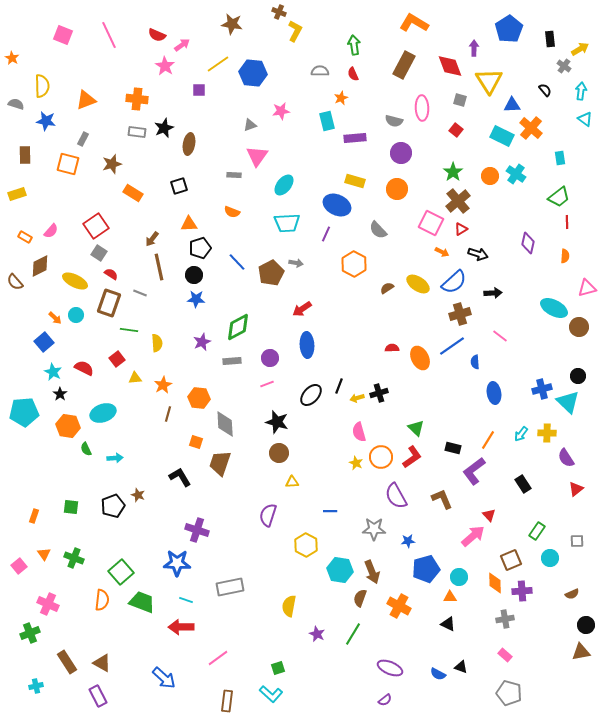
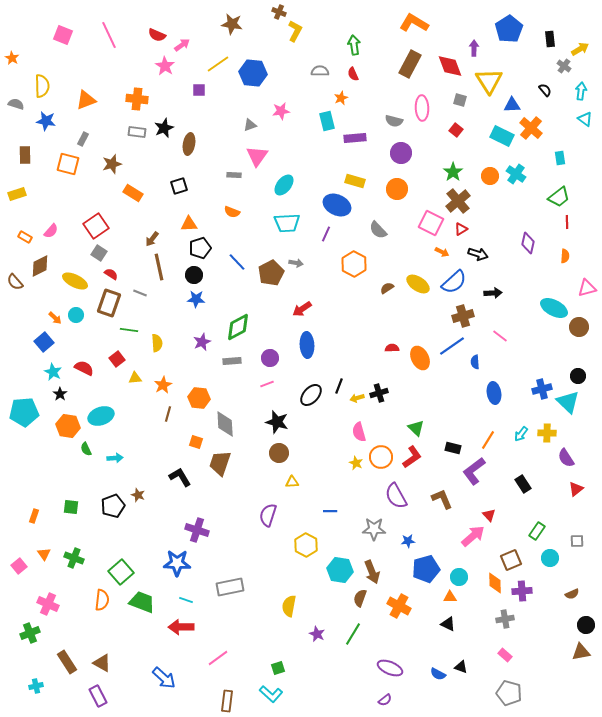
brown rectangle at (404, 65): moved 6 px right, 1 px up
brown cross at (460, 314): moved 3 px right, 2 px down
cyan ellipse at (103, 413): moved 2 px left, 3 px down
